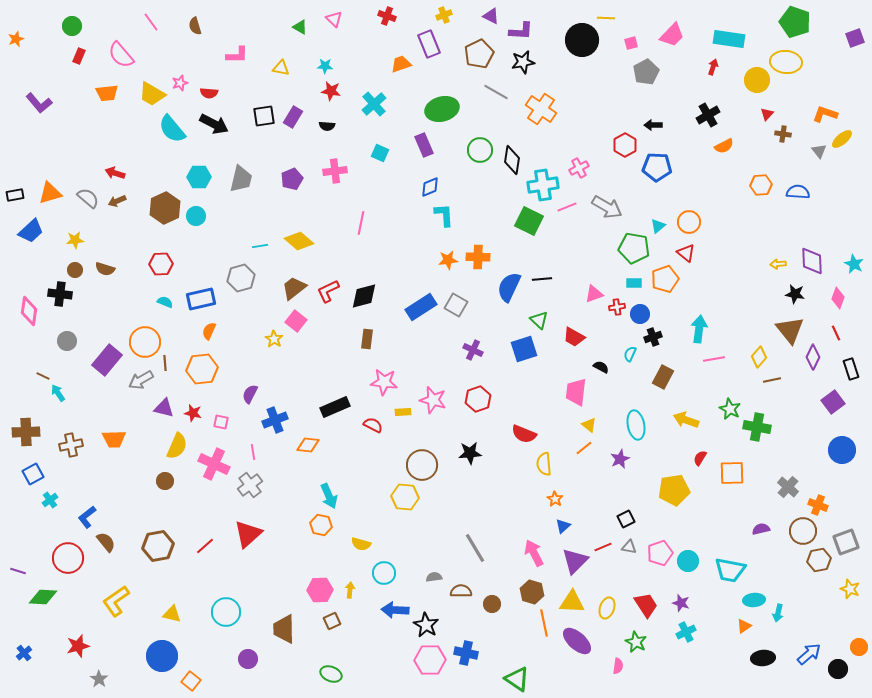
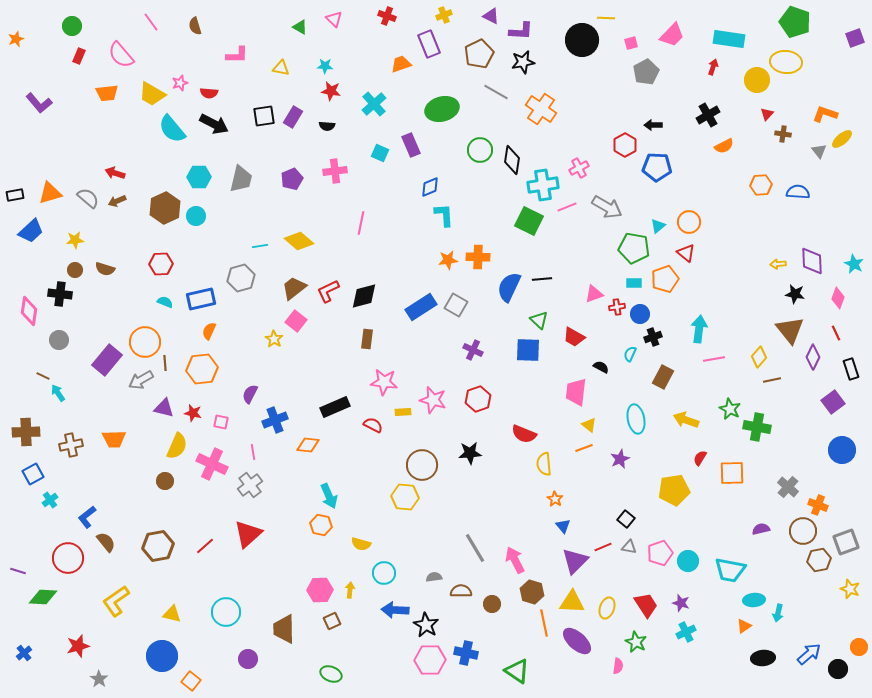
purple rectangle at (424, 145): moved 13 px left
gray circle at (67, 341): moved 8 px left, 1 px up
blue square at (524, 349): moved 4 px right, 1 px down; rotated 20 degrees clockwise
cyan ellipse at (636, 425): moved 6 px up
orange line at (584, 448): rotated 18 degrees clockwise
pink cross at (214, 464): moved 2 px left
black square at (626, 519): rotated 24 degrees counterclockwise
blue triangle at (563, 526): rotated 28 degrees counterclockwise
pink arrow at (534, 553): moved 19 px left, 7 px down
green triangle at (517, 679): moved 8 px up
